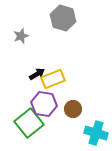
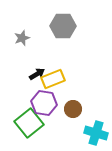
gray hexagon: moved 8 px down; rotated 15 degrees counterclockwise
gray star: moved 1 px right, 2 px down
purple hexagon: moved 1 px up
